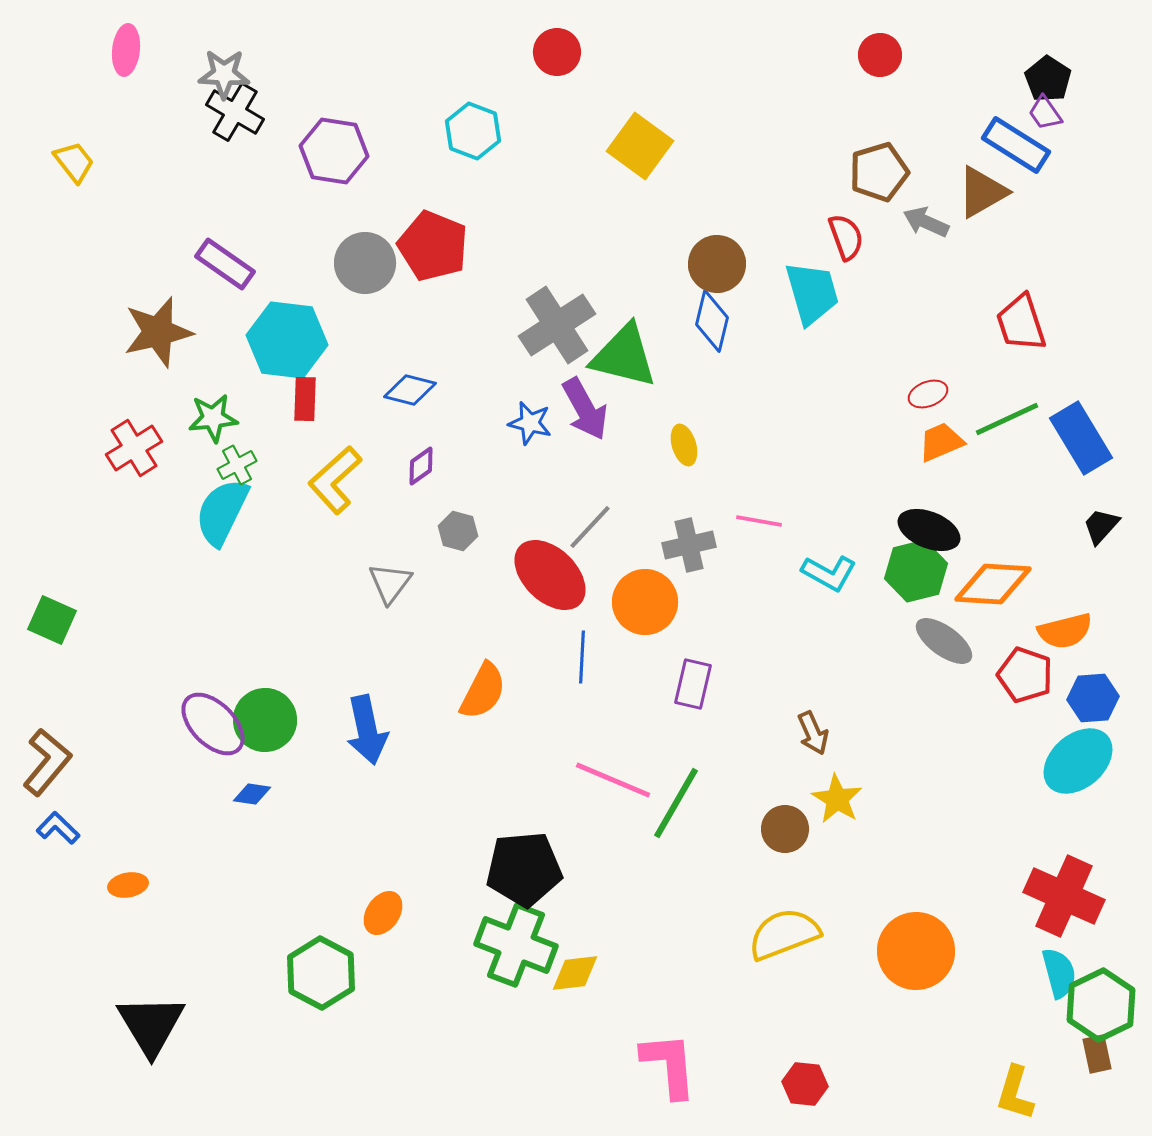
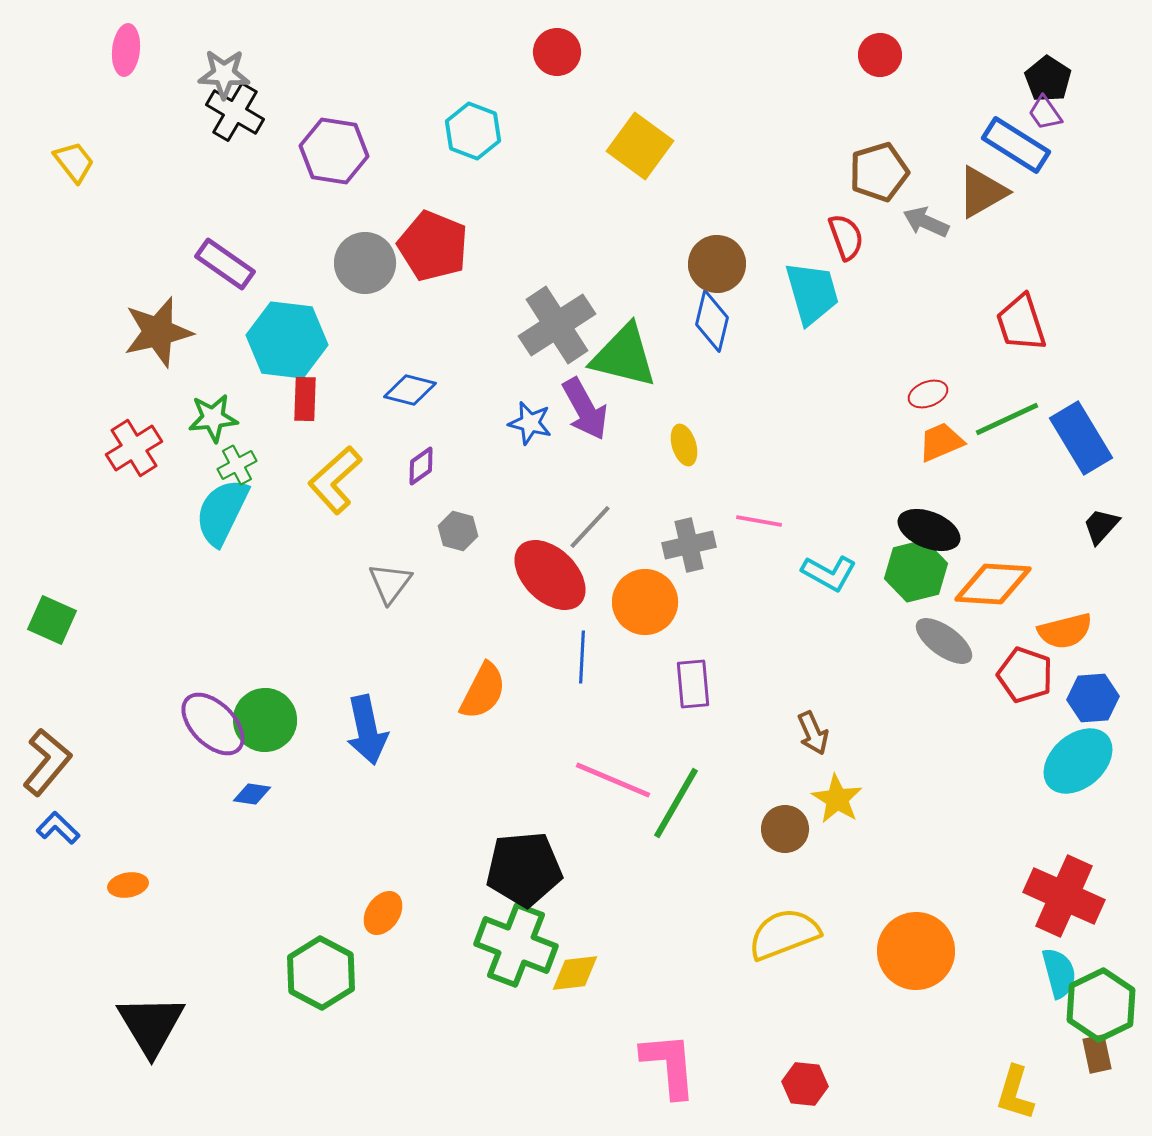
purple rectangle at (693, 684): rotated 18 degrees counterclockwise
